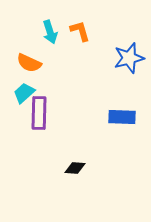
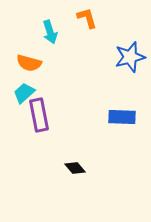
orange L-shape: moved 7 px right, 13 px up
blue star: moved 1 px right, 1 px up
orange semicircle: rotated 10 degrees counterclockwise
purple rectangle: moved 2 px down; rotated 12 degrees counterclockwise
black diamond: rotated 45 degrees clockwise
